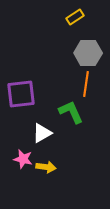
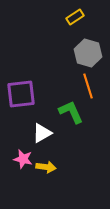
gray hexagon: rotated 16 degrees clockwise
orange line: moved 2 px right, 2 px down; rotated 25 degrees counterclockwise
